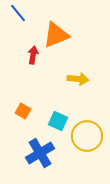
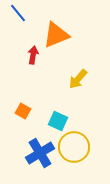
yellow arrow: rotated 125 degrees clockwise
yellow circle: moved 13 px left, 11 px down
